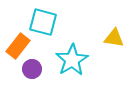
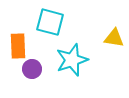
cyan square: moved 7 px right
orange rectangle: rotated 40 degrees counterclockwise
cyan star: rotated 12 degrees clockwise
